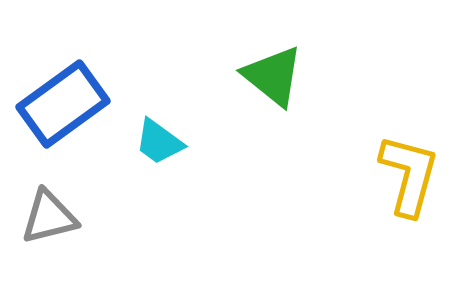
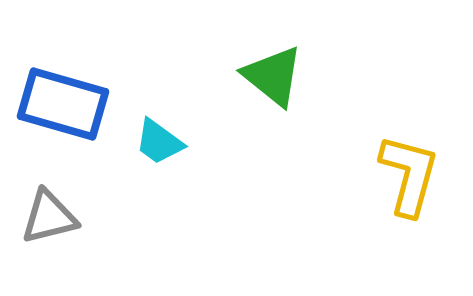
blue rectangle: rotated 52 degrees clockwise
